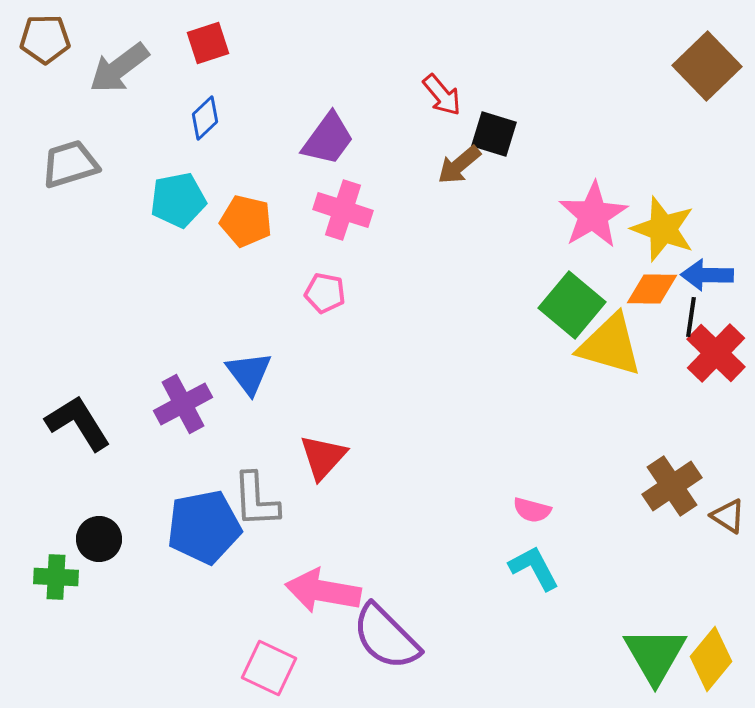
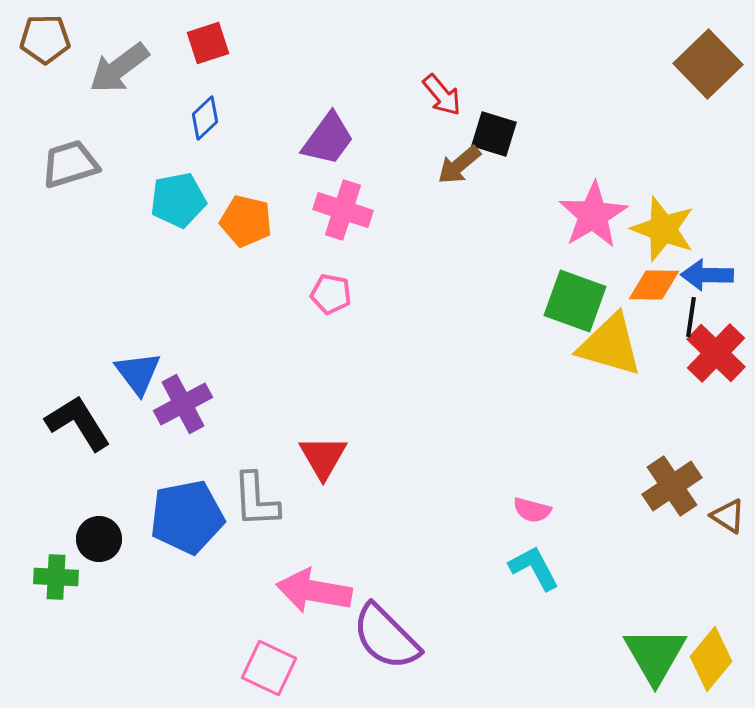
brown square: moved 1 px right, 2 px up
orange diamond: moved 2 px right, 4 px up
pink pentagon: moved 6 px right, 1 px down
green square: moved 3 px right, 4 px up; rotated 20 degrees counterclockwise
blue triangle: moved 111 px left
red triangle: rotated 12 degrees counterclockwise
blue pentagon: moved 17 px left, 10 px up
pink arrow: moved 9 px left
